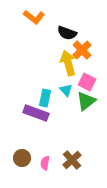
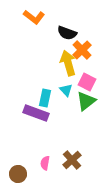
brown circle: moved 4 px left, 16 px down
